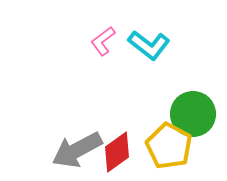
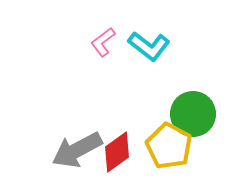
pink L-shape: moved 1 px down
cyan L-shape: moved 1 px down
